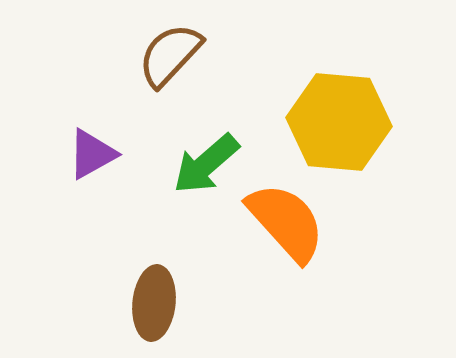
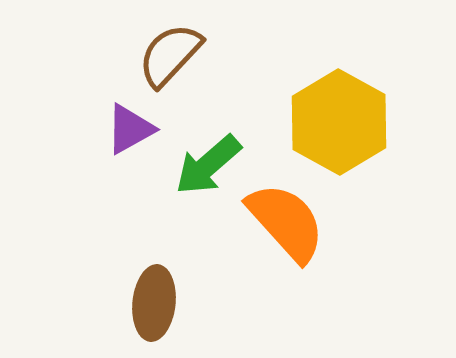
yellow hexagon: rotated 24 degrees clockwise
purple triangle: moved 38 px right, 25 px up
green arrow: moved 2 px right, 1 px down
